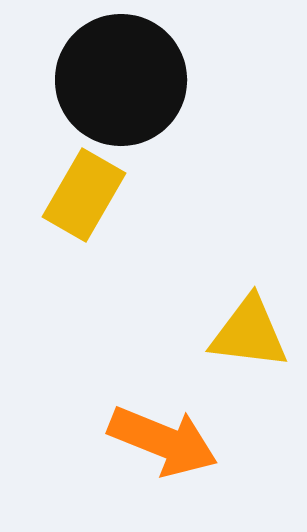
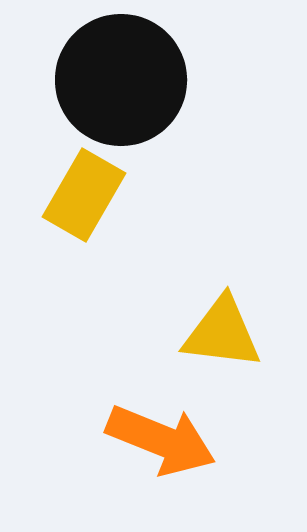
yellow triangle: moved 27 px left
orange arrow: moved 2 px left, 1 px up
